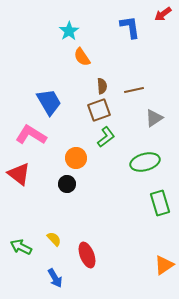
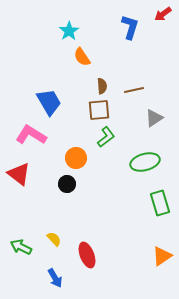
blue L-shape: rotated 25 degrees clockwise
brown square: rotated 15 degrees clockwise
orange triangle: moved 2 px left, 9 px up
